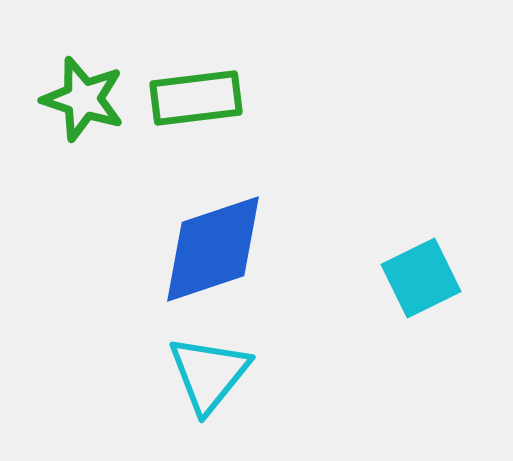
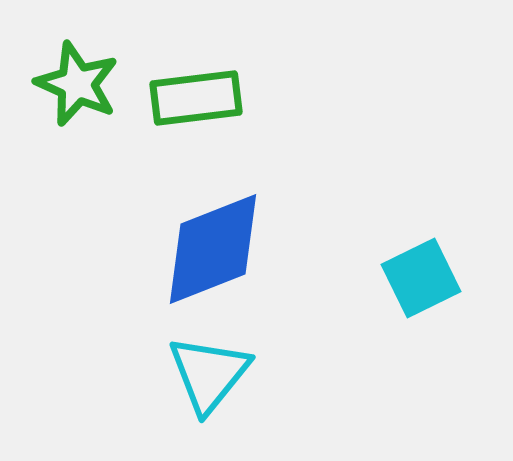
green star: moved 6 px left, 15 px up; rotated 6 degrees clockwise
blue diamond: rotated 3 degrees counterclockwise
